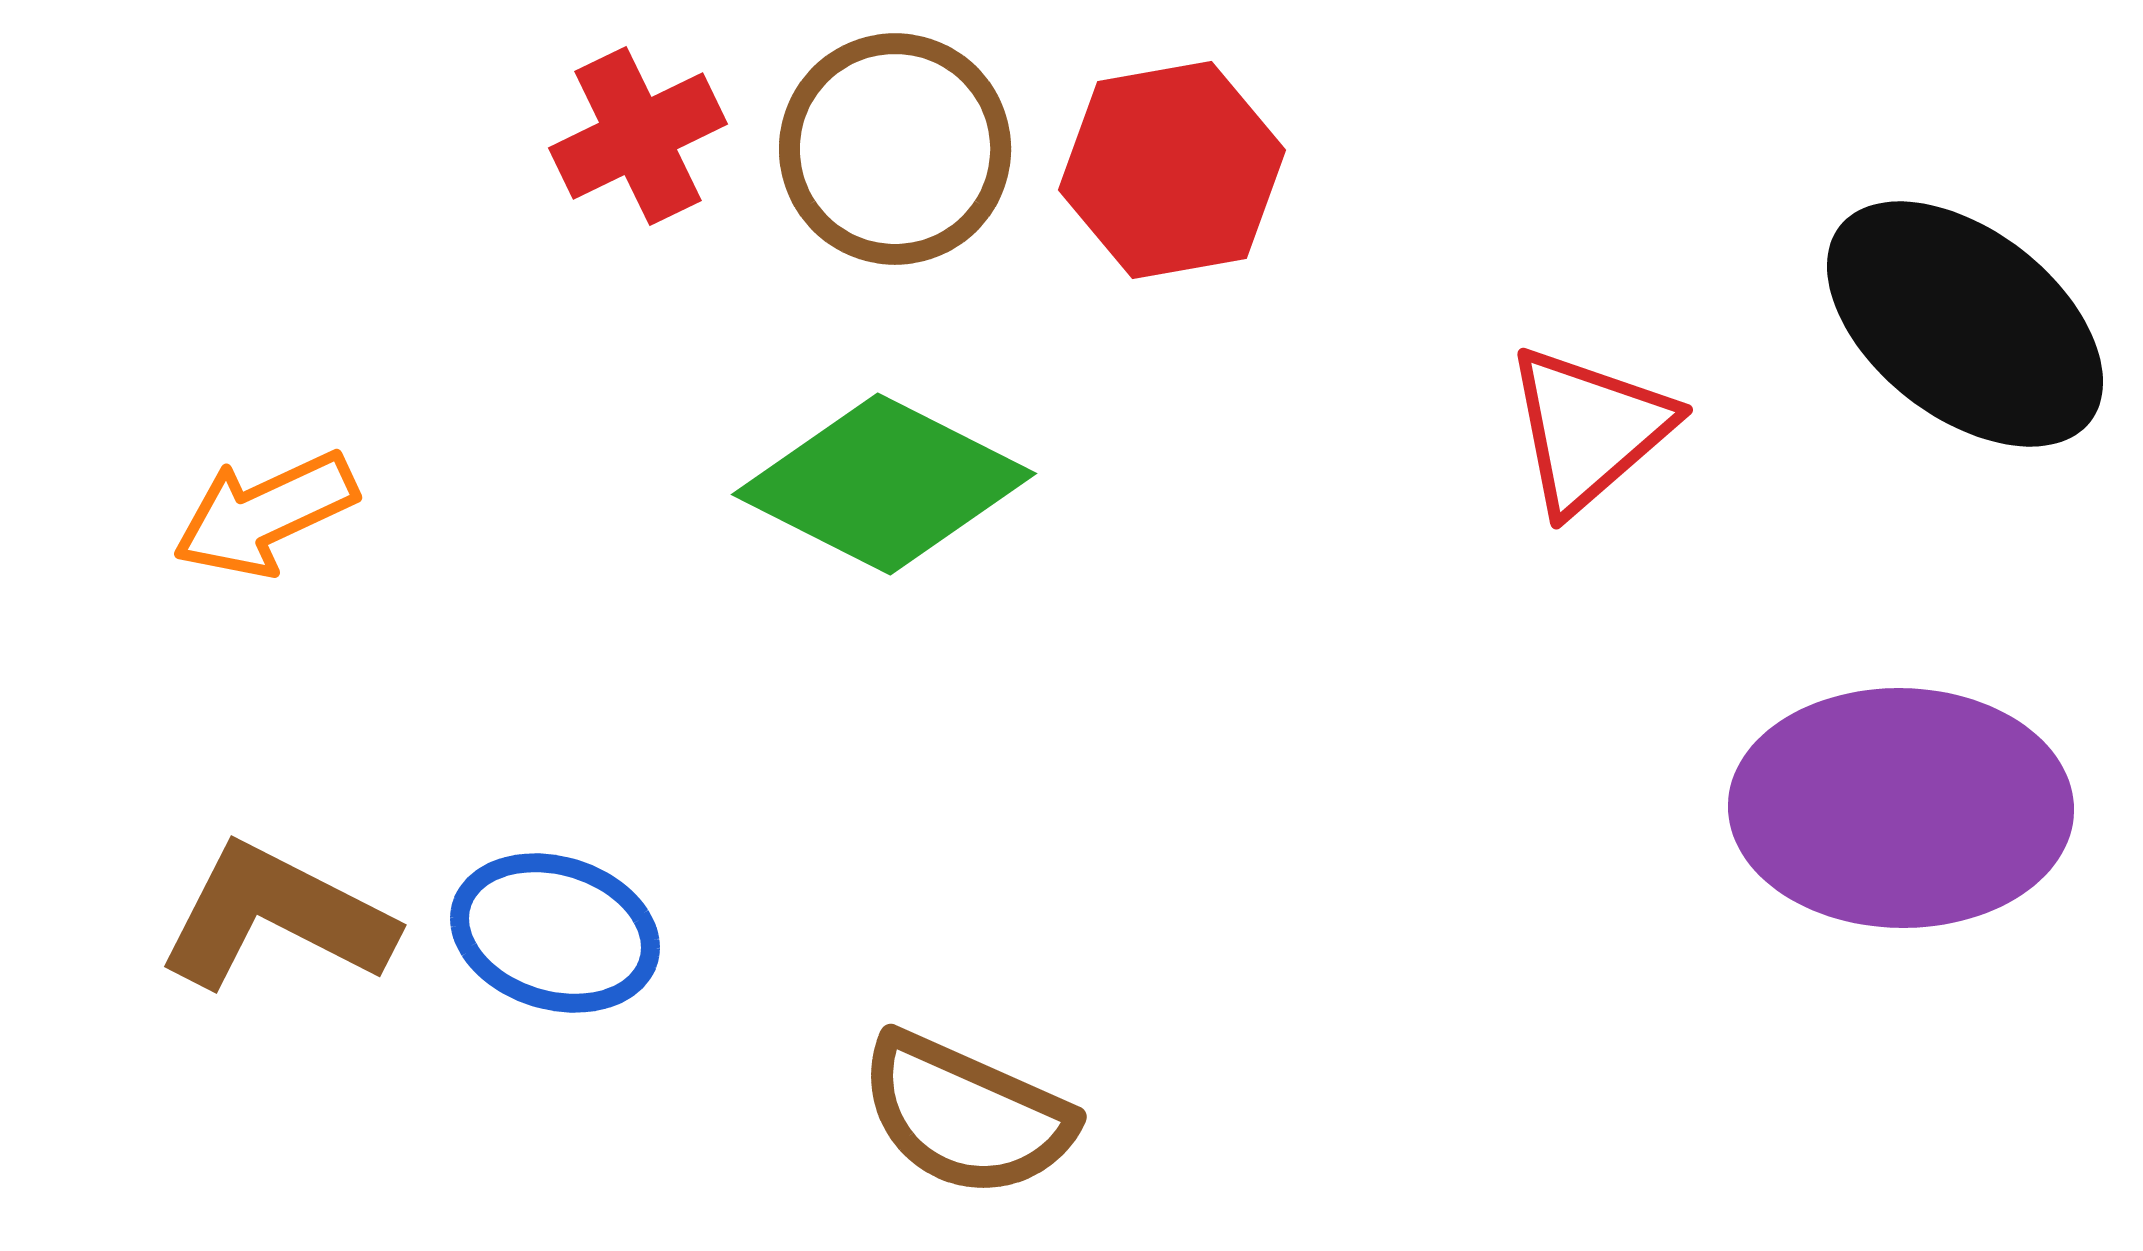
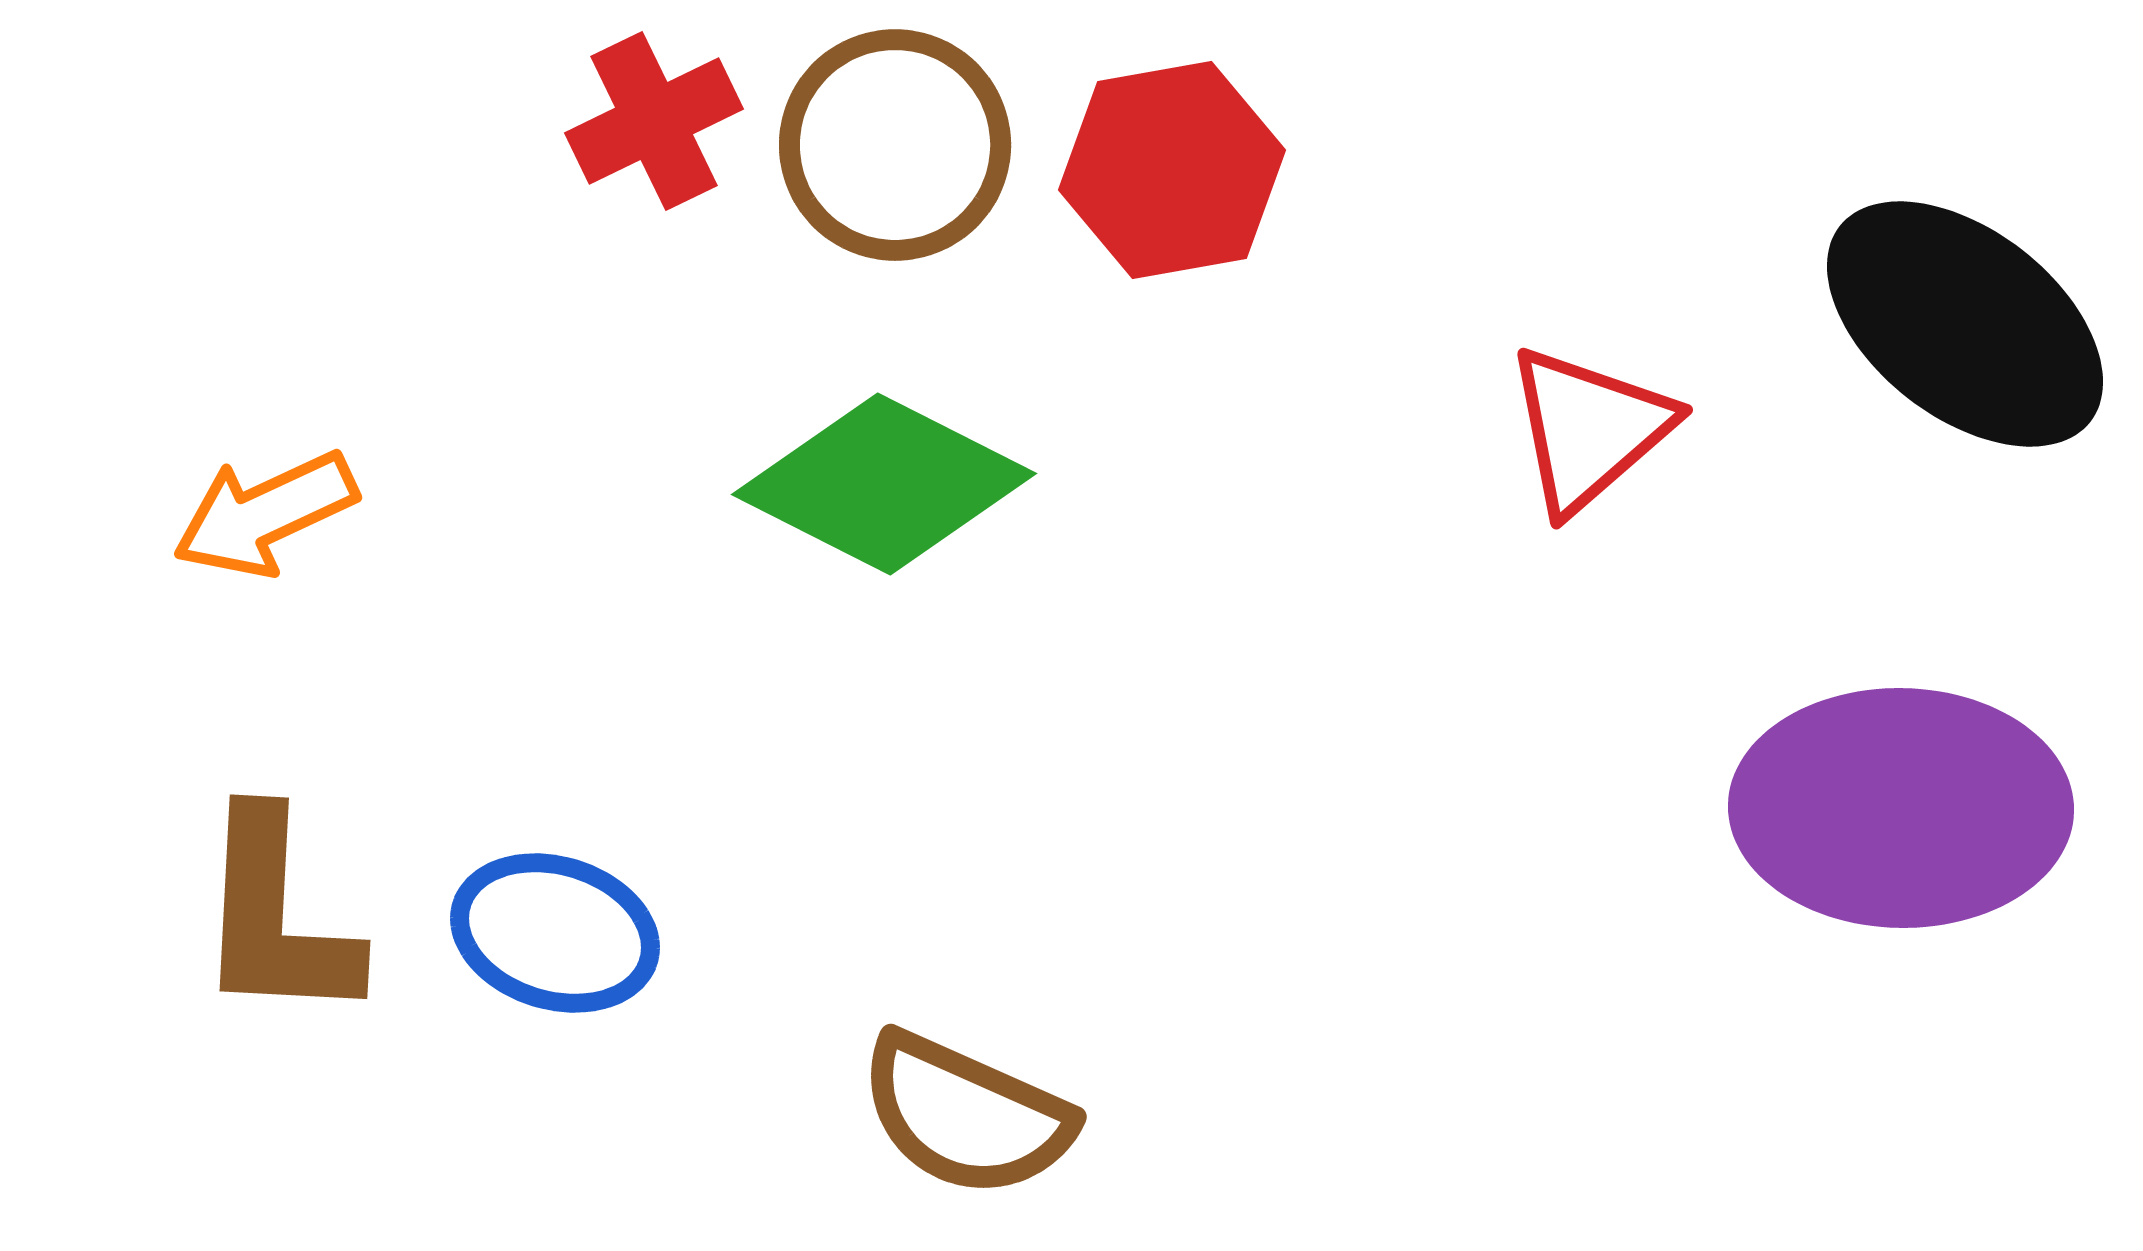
red cross: moved 16 px right, 15 px up
brown circle: moved 4 px up
brown L-shape: rotated 114 degrees counterclockwise
